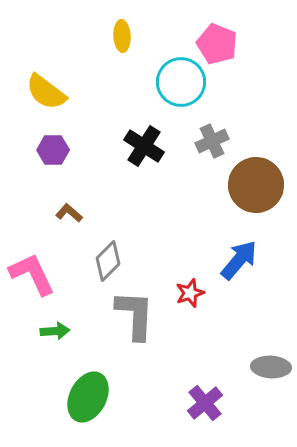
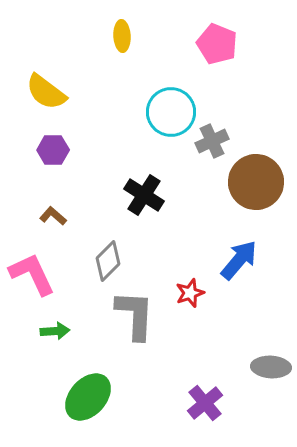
cyan circle: moved 10 px left, 30 px down
black cross: moved 49 px down
brown circle: moved 3 px up
brown L-shape: moved 16 px left, 3 px down
green ellipse: rotated 15 degrees clockwise
